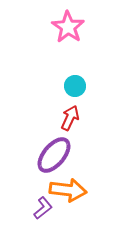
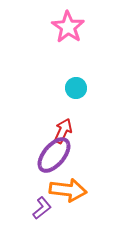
cyan circle: moved 1 px right, 2 px down
red arrow: moved 7 px left, 13 px down
purple L-shape: moved 1 px left
